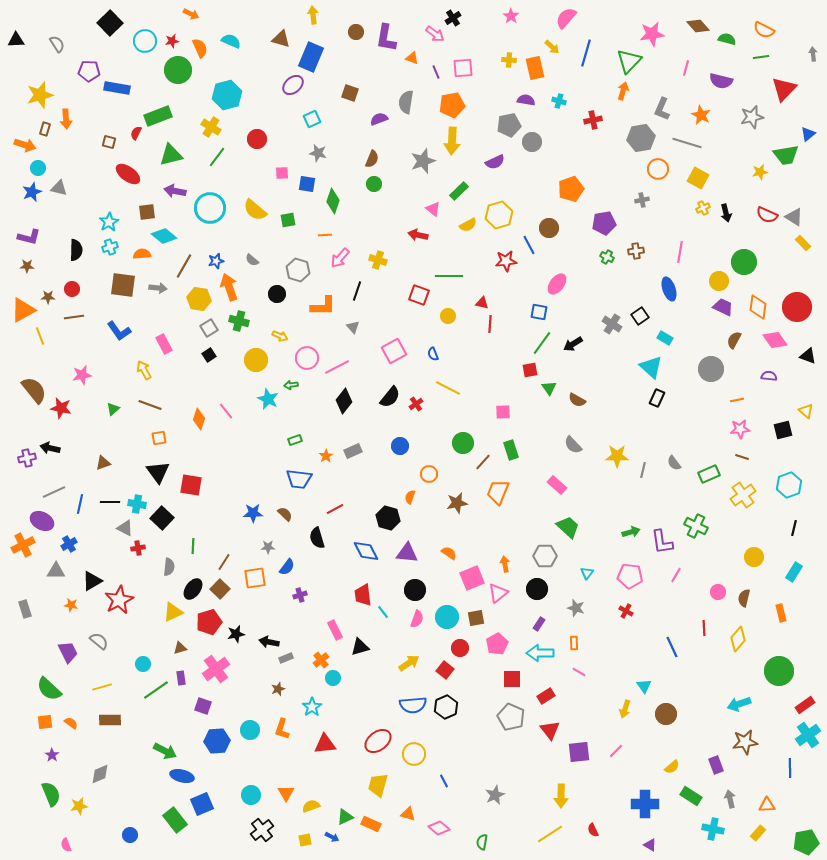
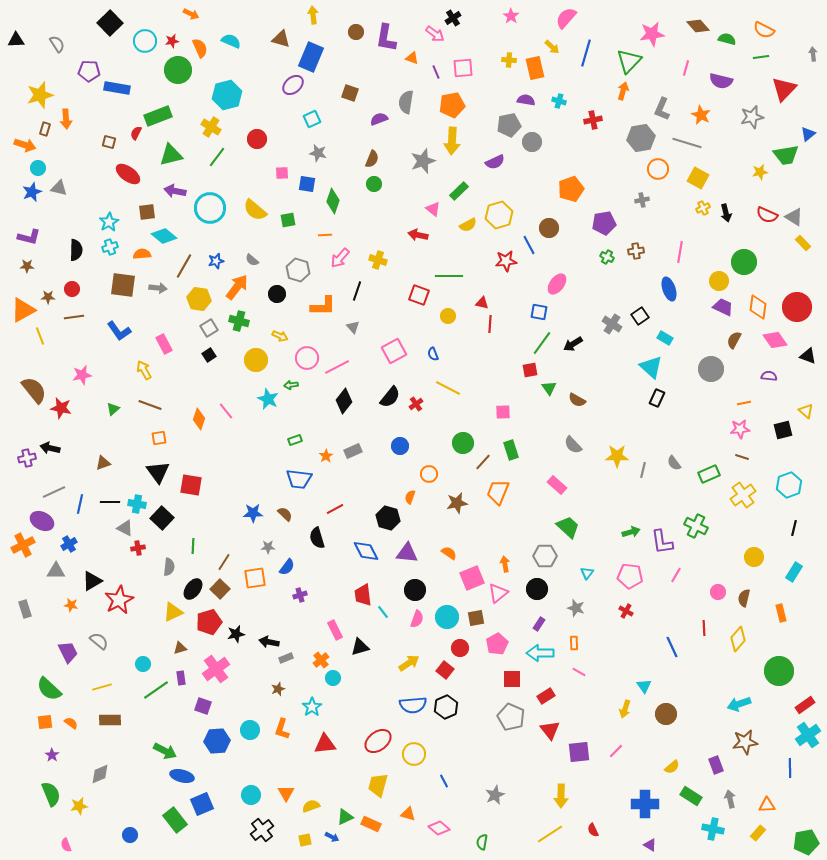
orange arrow at (229, 287): moved 8 px right; rotated 56 degrees clockwise
orange line at (737, 400): moved 7 px right, 3 px down
